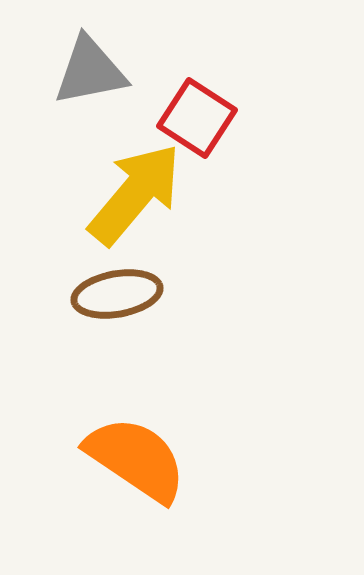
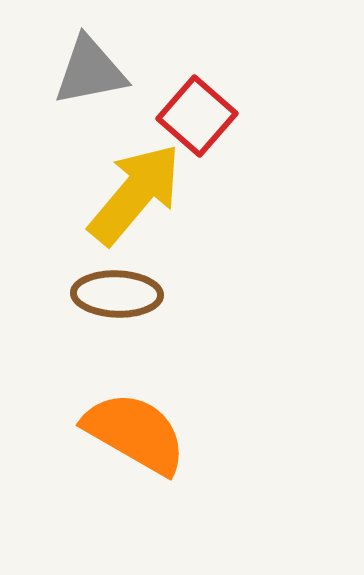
red square: moved 2 px up; rotated 8 degrees clockwise
brown ellipse: rotated 12 degrees clockwise
orange semicircle: moved 1 px left, 26 px up; rotated 4 degrees counterclockwise
